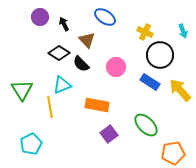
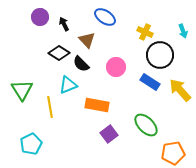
cyan triangle: moved 6 px right
